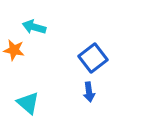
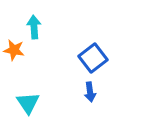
cyan arrow: rotated 70 degrees clockwise
blue arrow: moved 1 px right
cyan triangle: rotated 15 degrees clockwise
